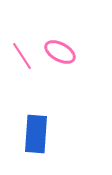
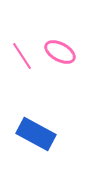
blue rectangle: rotated 66 degrees counterclockwise
